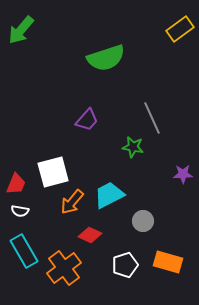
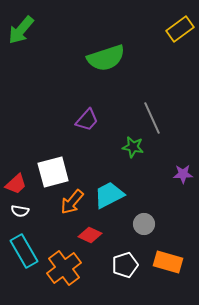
red trapezoid: rotated 25 degrees clockwise
gray circle: moved 1 px right, 3 px down
